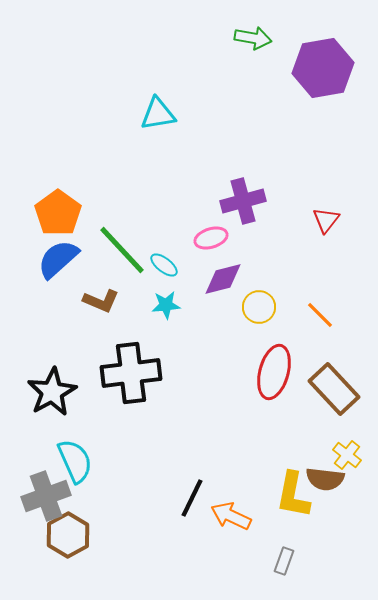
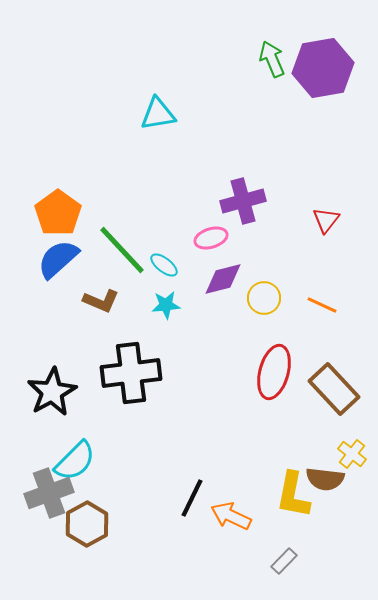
green arrow: moved 19 px right, 21 px down; rotated 123 degrees counterclockwise
yellow circle: moved 5 px right, 9 px up
orange line: moved 2 px right, 10 px up; rotated 20 degrees counterclockwise
yellow cross: moved 5 px right, 1 px up
cyan semicircle: rotated 69 degrees clockwise
gray cross: moved 3 px right, 3 px up
brown hexagon: moved 19 px right, 11 px up
gray rectangle: rotated 24 degrees clockwise
